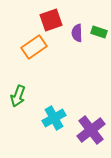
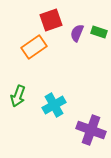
purple semicircle: rotated 24 degrees clockwise
cyan cross: moved 13 px up
purple cross: rotated 32 degrees counterclockwise
